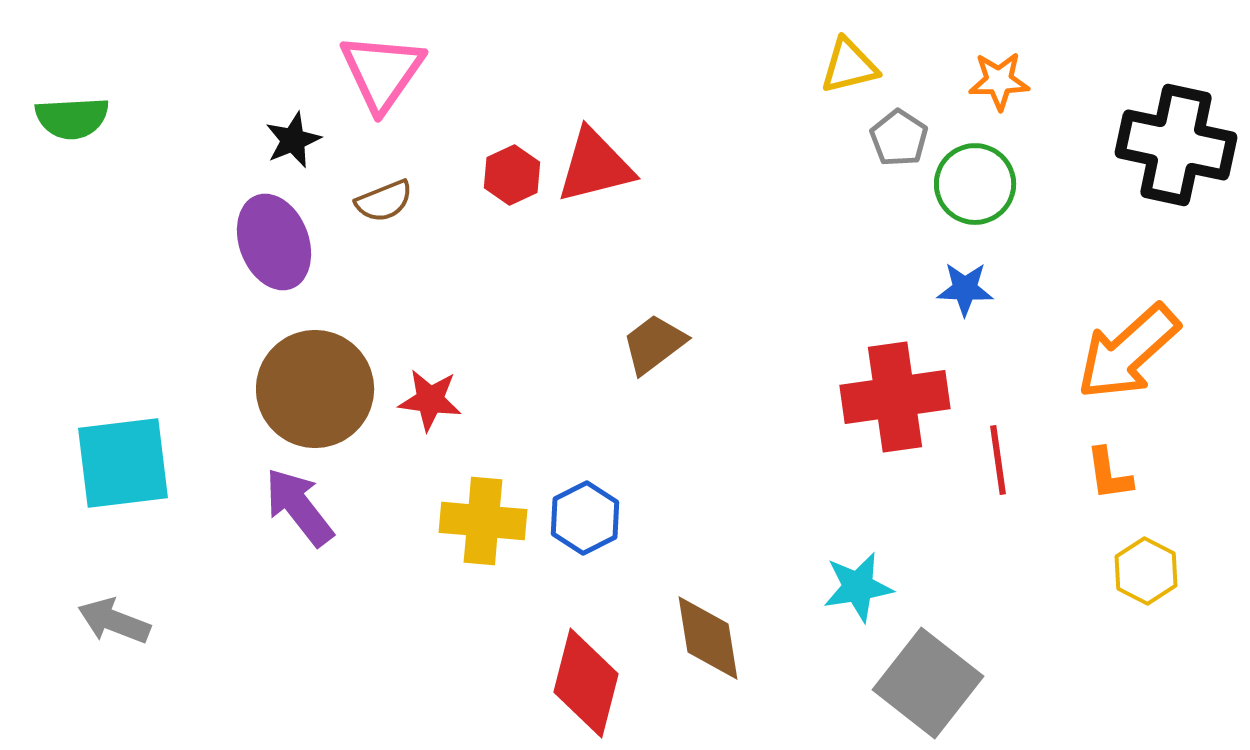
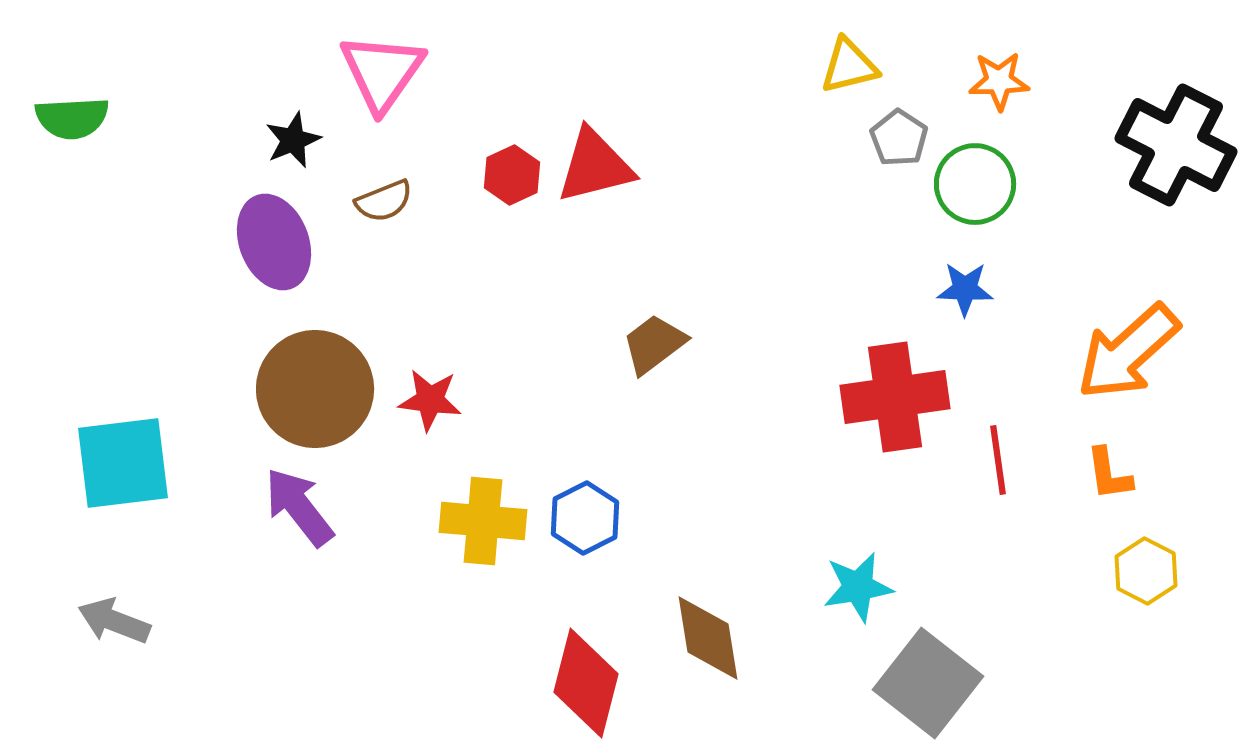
black cross: rotated 15 degrees clockwise
